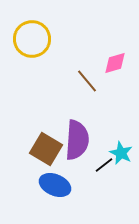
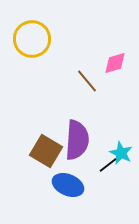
brown square: moved 2 px down
black line: moved 4 px right
blue ellipse: moved 13 px right
